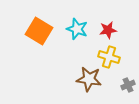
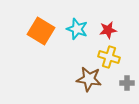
orange square: moved 2 px right
gray cross: moved 1 px left, 2 px up; rotated 24 degrees clockwise
